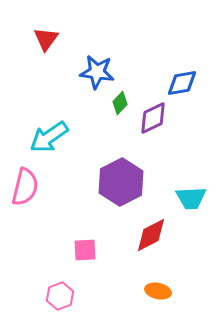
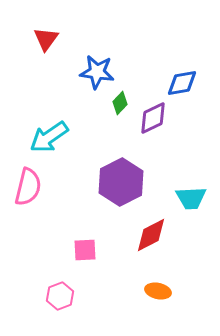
pink semicircle: moved 3 px right
